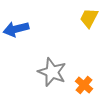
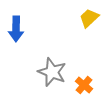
yellow trapezoid: rotated 20 degrees clockwise
blue arrow: rotated 75 degrees counterclockwise
